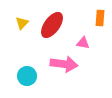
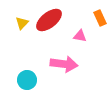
orange rectangle: rotated 28 degrees counterclockwise
red ellipse: moved 3 px left, 5 px up; rotated 16 degrees clockwise
pink triangle: moved 3 px left, 7 px up
cyan circle: moved 4 px down
